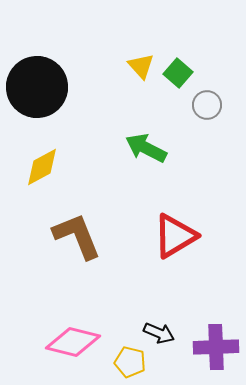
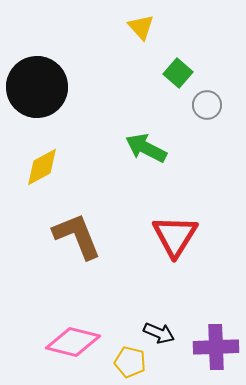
yellow triangle: moved 39 px up
red triangle: rotated 27 degrees counterclockwise
